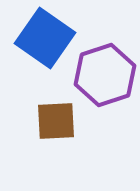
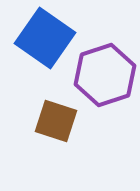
brown square: rotated 21 degrees clockwise
